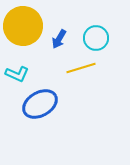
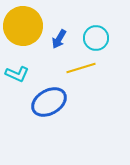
blue ellipse: moved 9 px right, 2 px up
